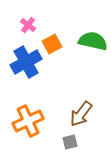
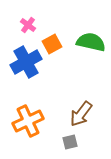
green semicircle: moved 2 px left, 1 px down
